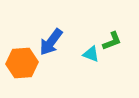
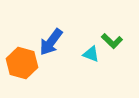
green L-shape: rotated 65 degrees clockwise
orange hexagon: rotated 20 degrees clockwise
